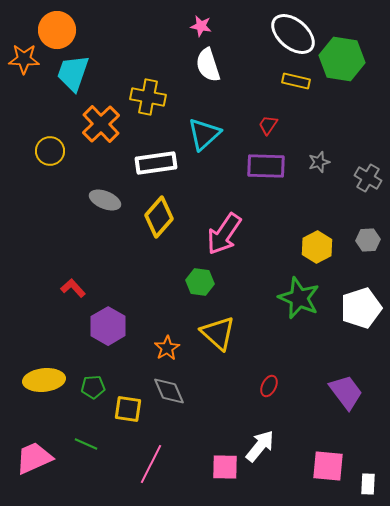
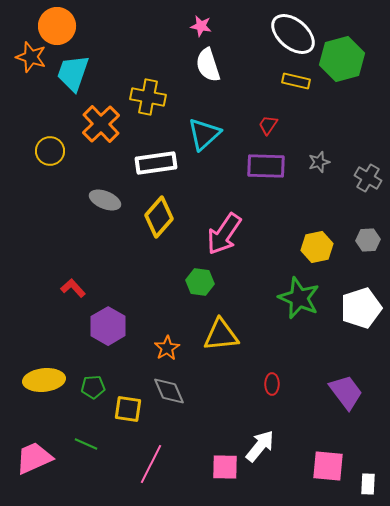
orange circle at (57, 30): moved 4 px up
orange star at (24, 59): moved 7 px right, 2 px up; rotated 16 degrees clockwise
green hexagon at (342, 59): rotated 24 degrees counterclockwise
yellow hexagon at (317, 247): rotated 16 degrees clockwise
yellow triangle at (218, 333): moved 3 px right, 2 px down; rotated 48 degrees counterclockwise
red ellipse at (269, 386): moved 3 px right, 2 px up; rotated 25 degrees counterclockwise
